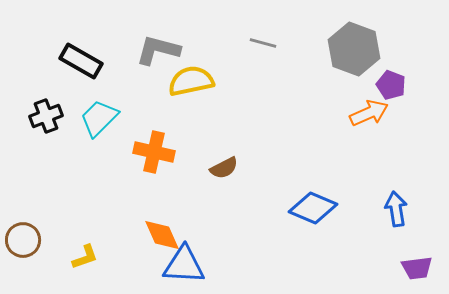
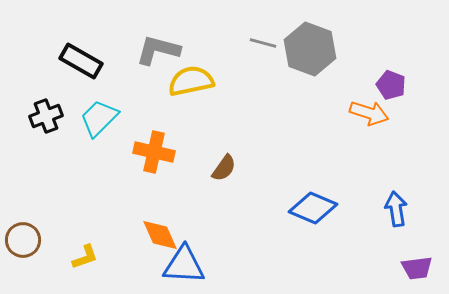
gray hexagon: moved 44 px left
orange arrow: rotated 42 degrees clockwise
brown semicircle: rotated 28 degrees counterclockwise
orange diamond: moved 2 px left
